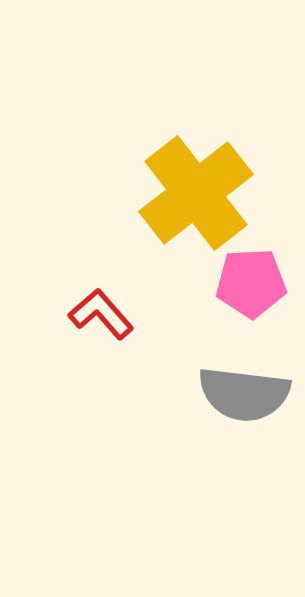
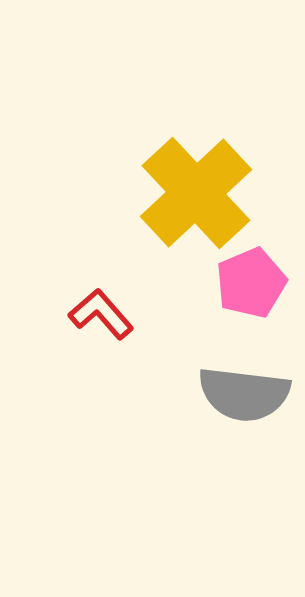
yellow cross: rotated 5 degrees counterclockwise
pink pentagon: rotated 20 degrees counterclockwise
